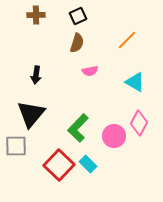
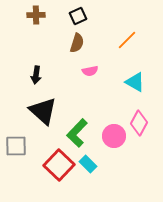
black triangle: moved 12 px right, 3 px up; rotated 28 degrees counterclockwise
green L-shape: moved 1 px left, 5 px down
